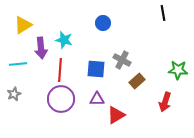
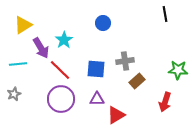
black line: moved 2 px right, 1 px down
cyan star: rotated 24 degrees clockwise
purple arrow: rotated 25 degrees counterclockwise
gray cross: moved 3 px right, 1 px down; rotated 36 degrees counterclockwise
red line: rotated 50 degrees counterclockwise
